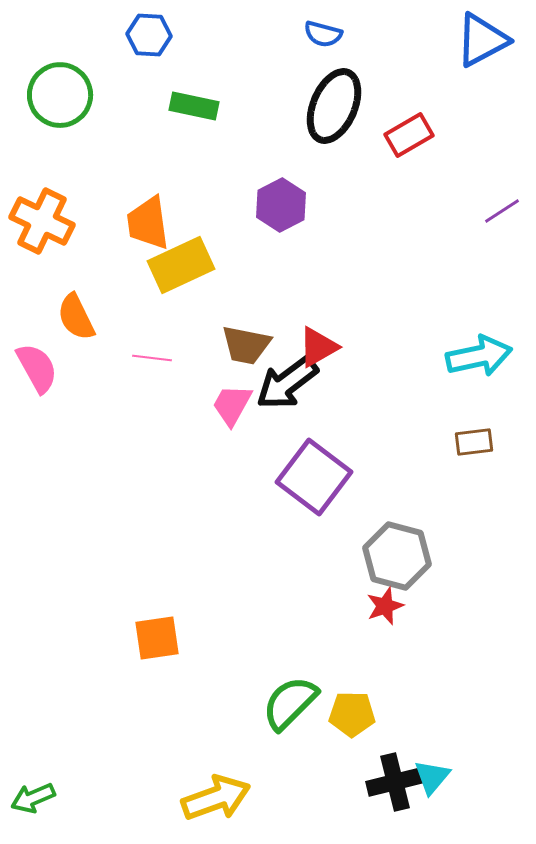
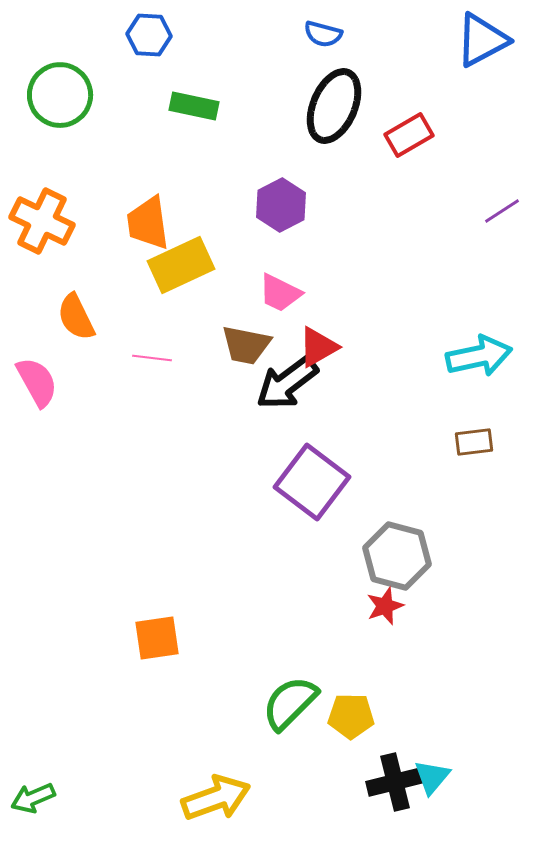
pink semicircle: moved 14 px down
pink trapezoid: moved 48 px right, 112 px up; rotated 93 degrees counterclockwise
purple square: moved 2 px left, 5 px down
yellow pentagon: moved 1 px left, 2 px down
